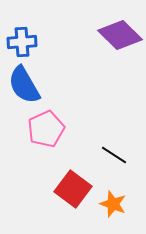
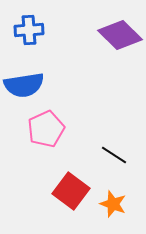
blue cross: moved 7 px right, 12 px up
blue semicircle: rotated 69 degrees counterclockwise
red square: moved 2 px left, 2 px down
